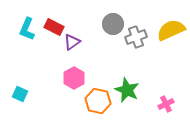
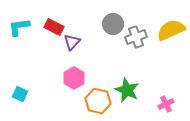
cyan L-shape: moved 8 px left, 2 px up; rotated 60 degrees clockwise
purple triangle: rotated 12 degrees counterclockwise
